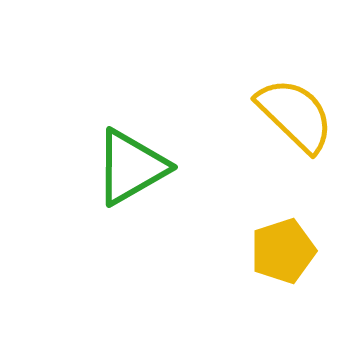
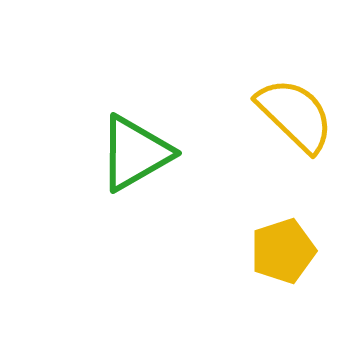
green triangle: moved 4 px right, 14 px up
